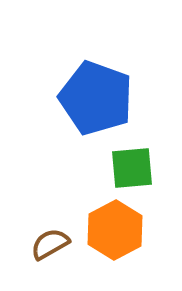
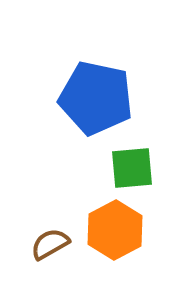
blue pentagon: rotated 8 degrees counterclockwise
